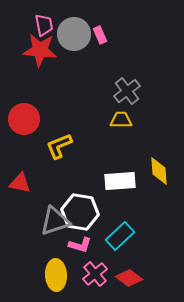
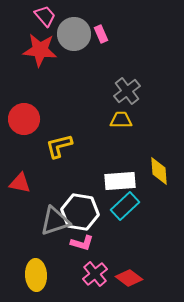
pink trapezoid: moved 1 px right, 9 px up; rotated 30 degrees counterclockwise
pink rectangle: moved 1 px right, 1 px up
yellow L-shape: rotated 8 degrees clockwise
cyan rectangle: moved 5 px right, 30 px up
pink L-shape: moved 2 px right, 2 px up
yellow ellipse: moved 20 px left
